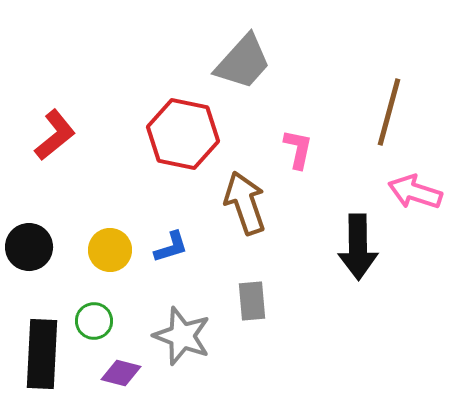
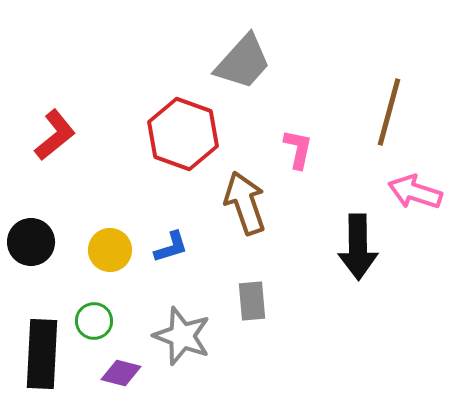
red hexagon: rotated 8 degrees clockwise
black circle: moved 2 px right, 5 px up
